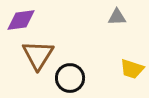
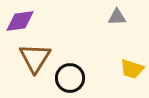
purple diamond: moved 1 px left, 1 px down
brown triangle: moved 3 px left, 3 px down
